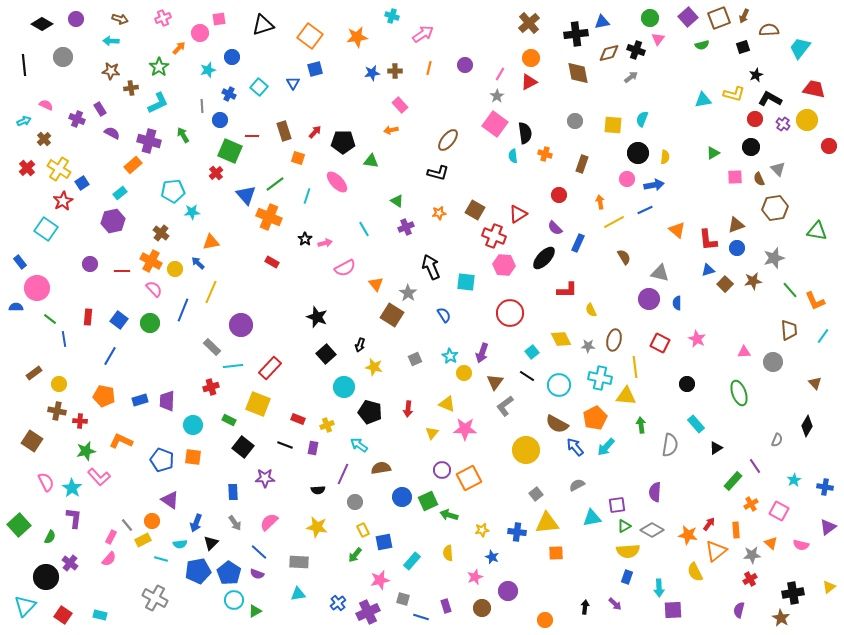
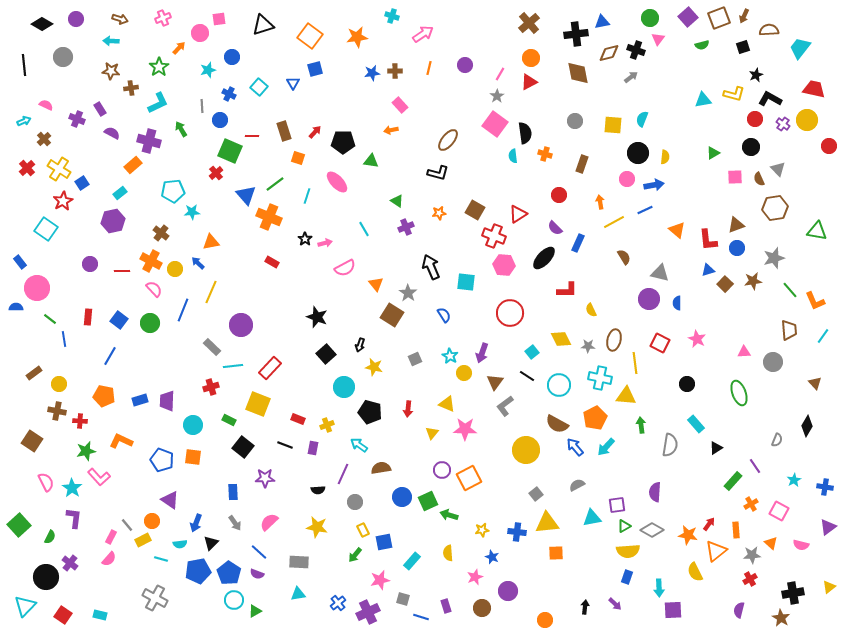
green arrow at (183, 135): moved 2 px left, 6 px up
yellow line at (635, 367): moved 4 px up
